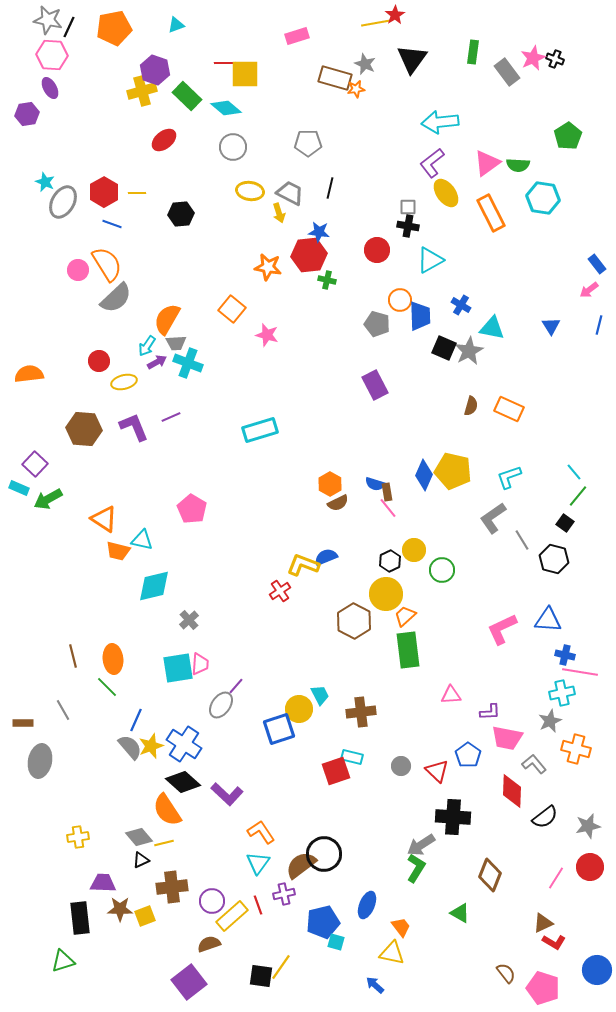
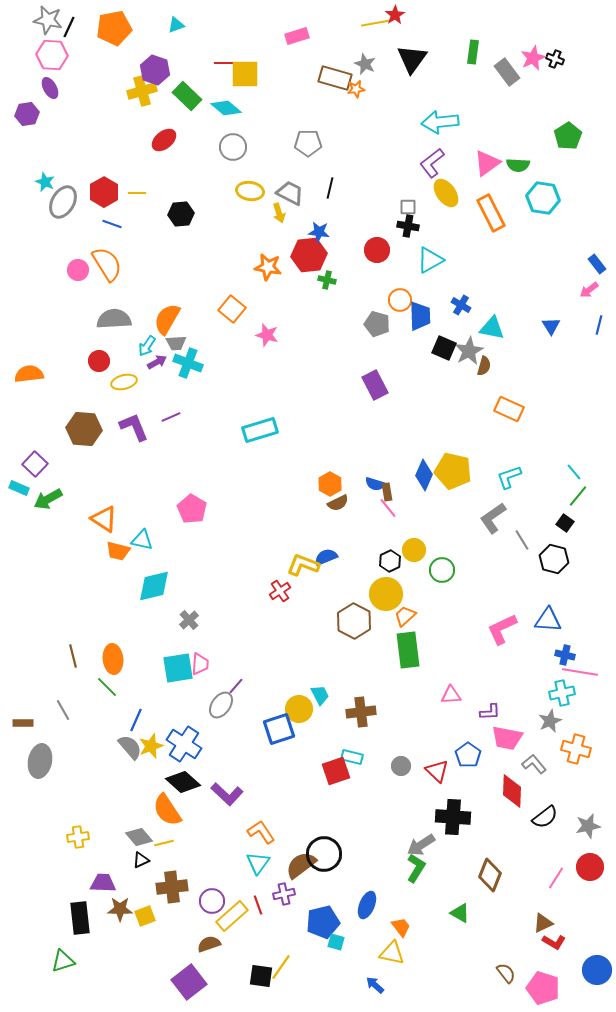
gray semicircle at (116, 298): moved 2 px left, 21 px down; rotated 140 degrees counterclockwise
brown semicircle at (471, 406): moved 13 px right, 40 px up
